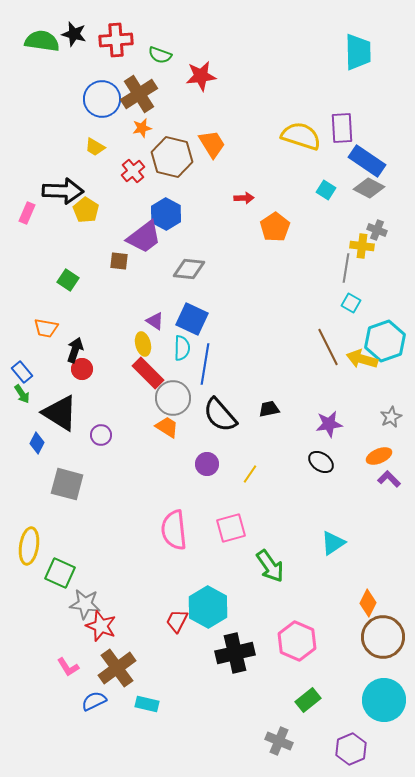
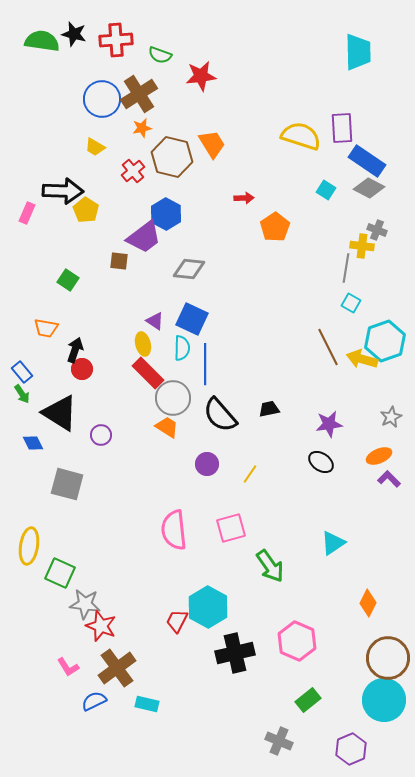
blue line at (205, 364): rotated 9 degrees counterclockwise
blue diamond at (37, 443): moved 4 px left; rotated 55 degrees counterclockwise
brown circle at (383, 637): moved 5 px right, 21 px down
